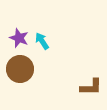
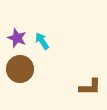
purple star: moved 2 px left
brown L-shape: moved 1 px left
